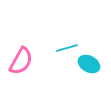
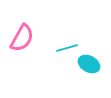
pink semicircle: moved 1 px right, 23 px up
